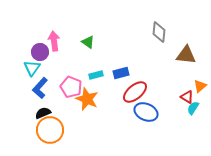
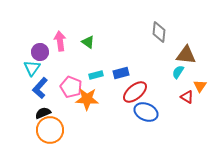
pink arrow: moved 6 px right
orange triangle: rotated 16 degrees counterclockwise
orange star: rotated 20 degrees counterclockwise
cyan semicircle: moved 15 px left, 36 px up
